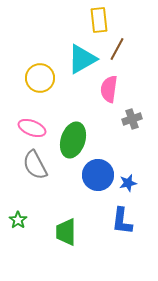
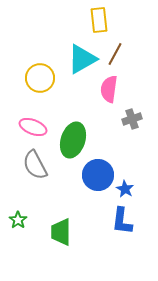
brown line: moved 2 px left, 5 px down
pink ellipse: moved 1 px right, 1 px up
blue star: moved 3 px left, 6 px down; rotated 30 degrees counterclockwise
green trapezoid: moved 5 px left
